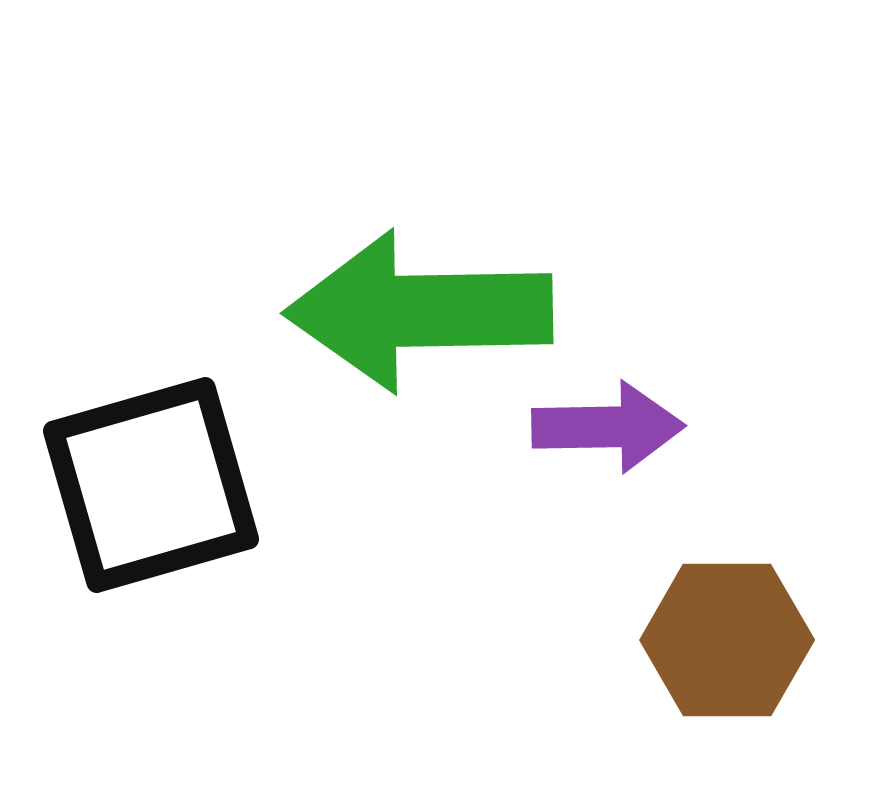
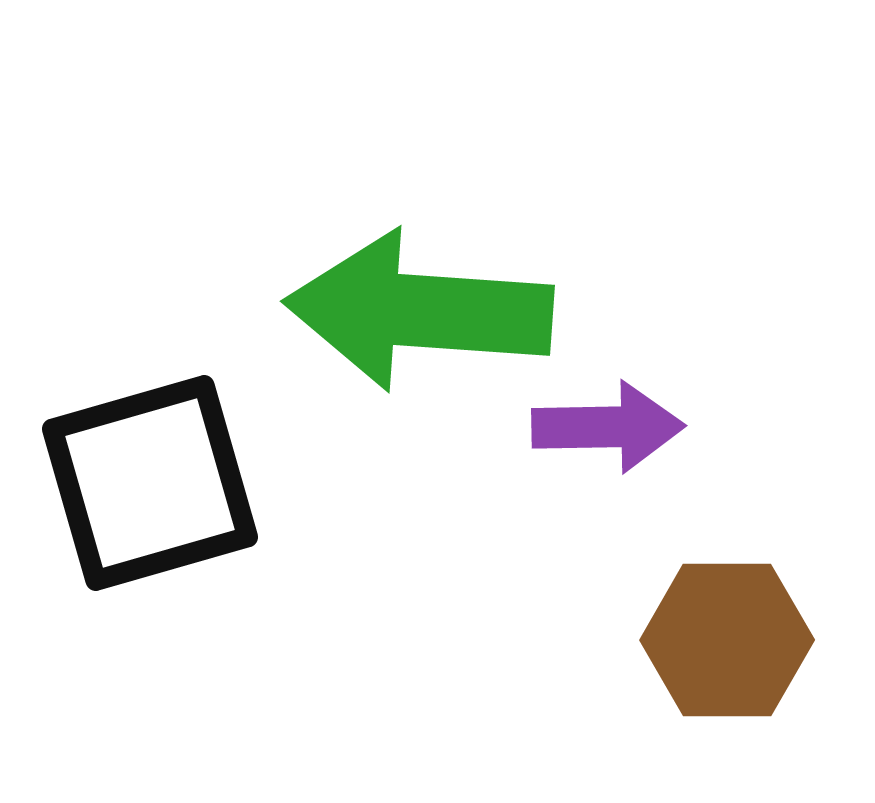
green arrow: rotated 5 degrees clockwise
black square: moved 1 px left, 2 px up
